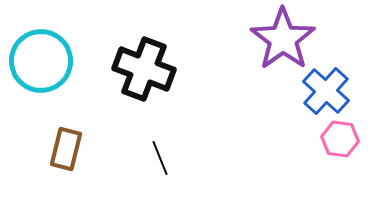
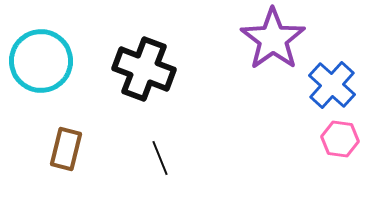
purple star: moved 10 px left
blue cross: moved 6 px right, 6 px up
